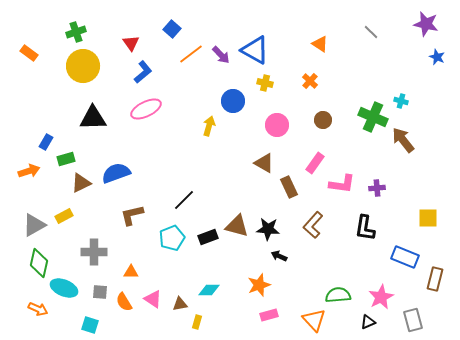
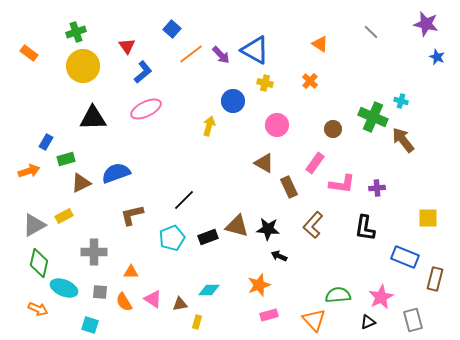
red triangle at (131, 43): moved 4 px left, 3 px down
brown circle at (323, 120): moved 10 px right, 9 px down
